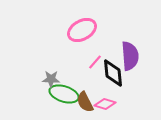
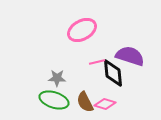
purple semicircle: rotated 68 degrees counterclockwise
pink line: moved 2 px right; rotated 35 degrees clockwise
gray star: moved 6 px right, 1 px up
green ellipse: moved 10 px left, 6 px down
